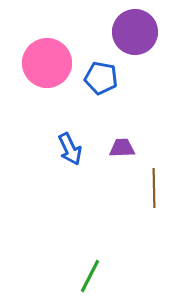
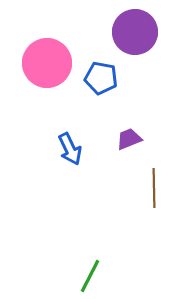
purple trapezoid: moved 7 px right, 9 px up; rotated 20 degrees counterclockwise
